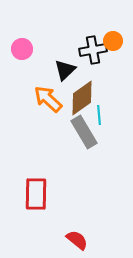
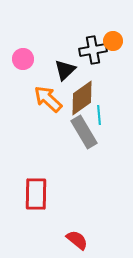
pink circle: moved 1 px right, 10 px down
